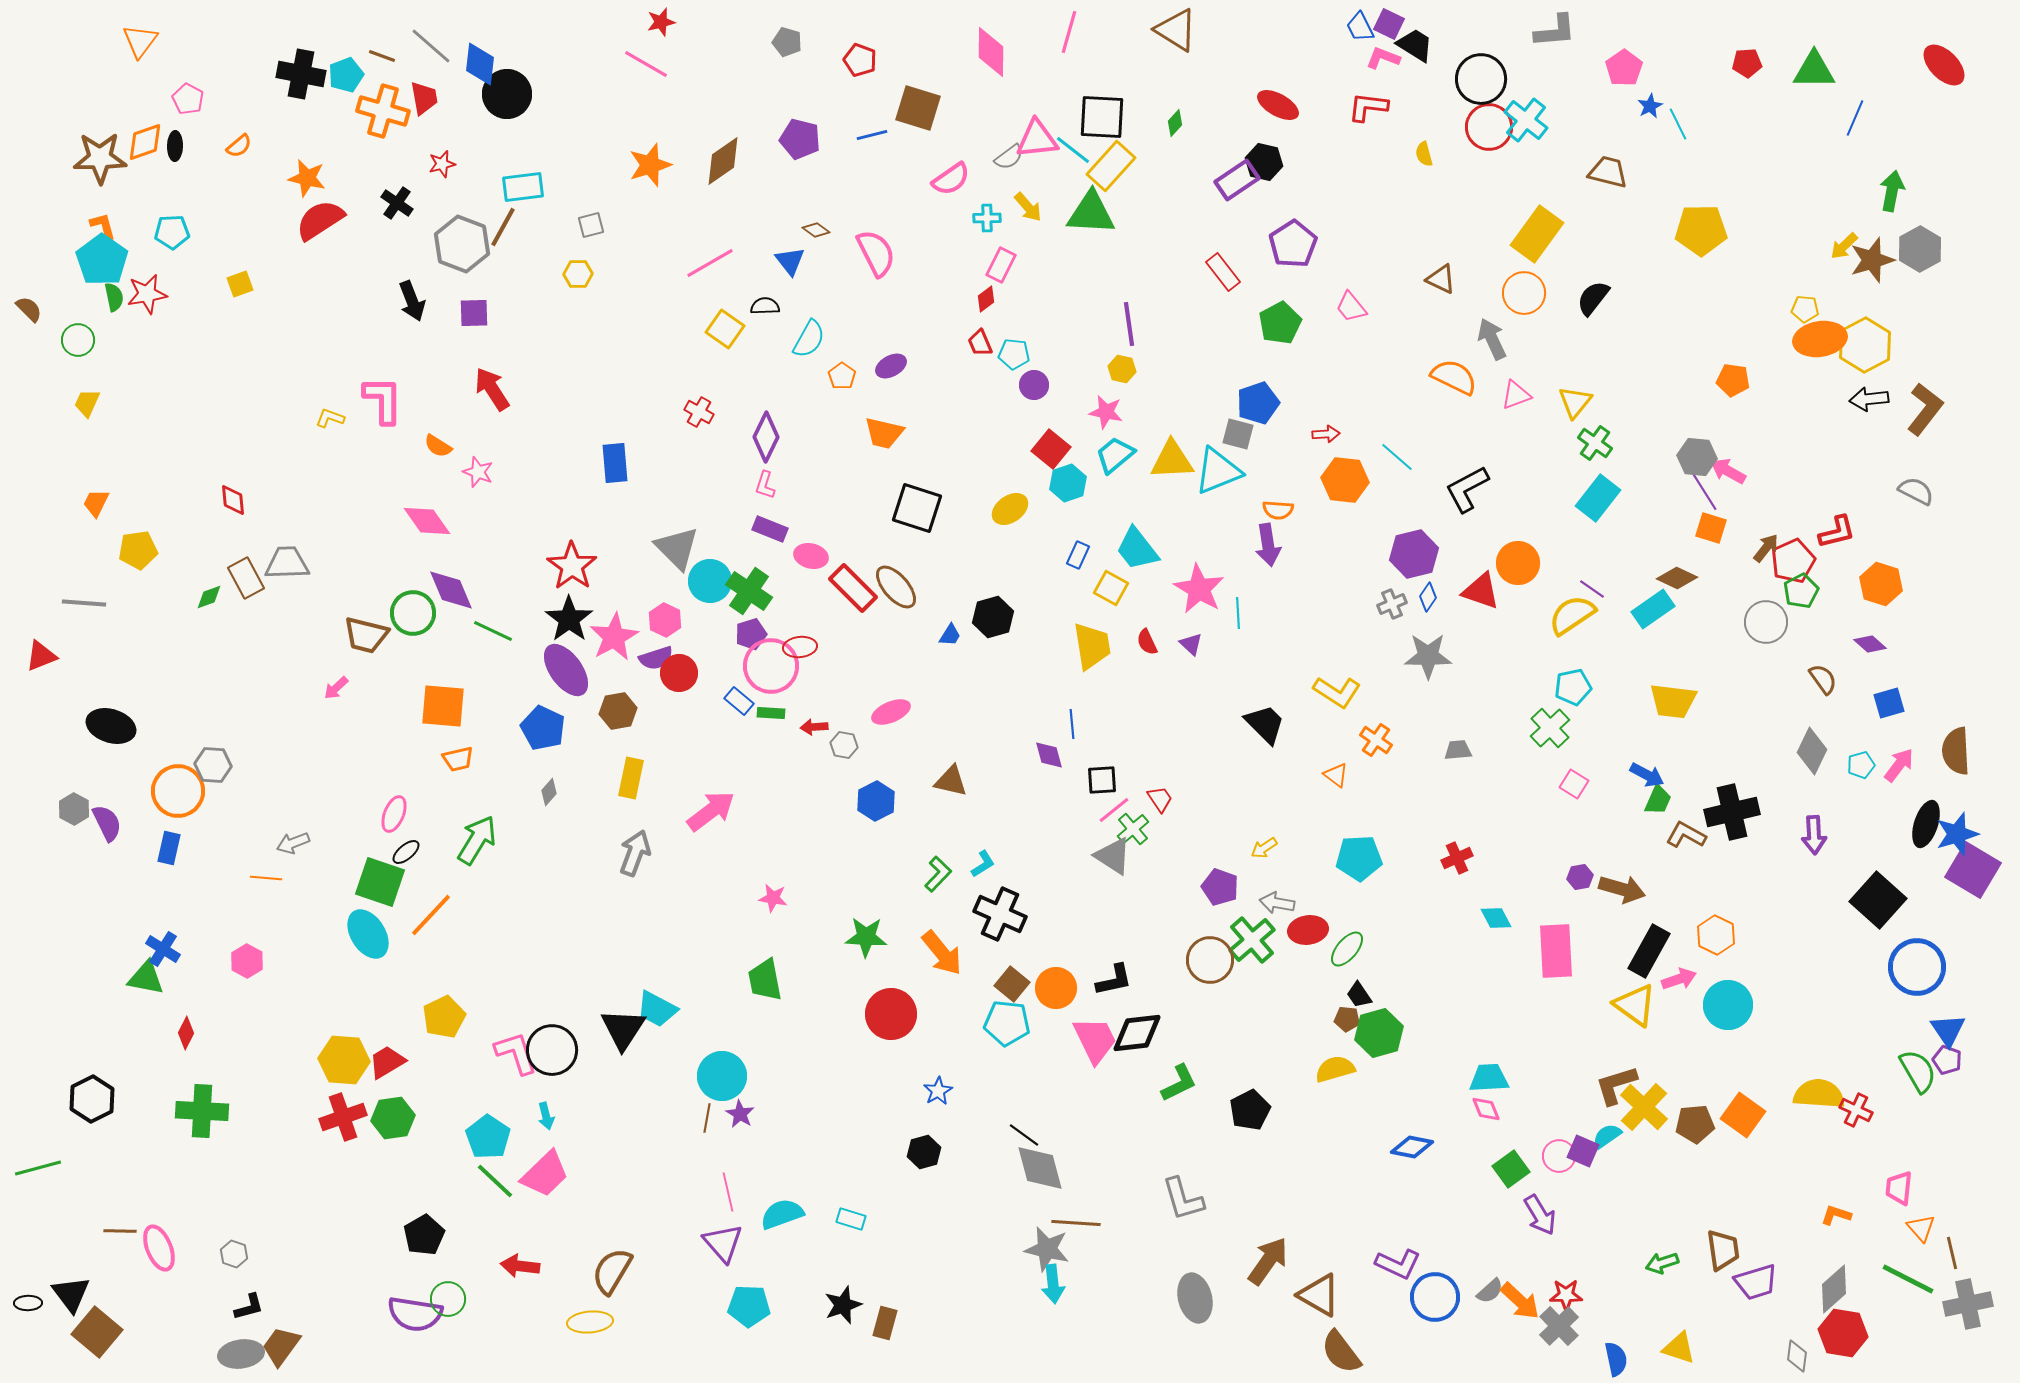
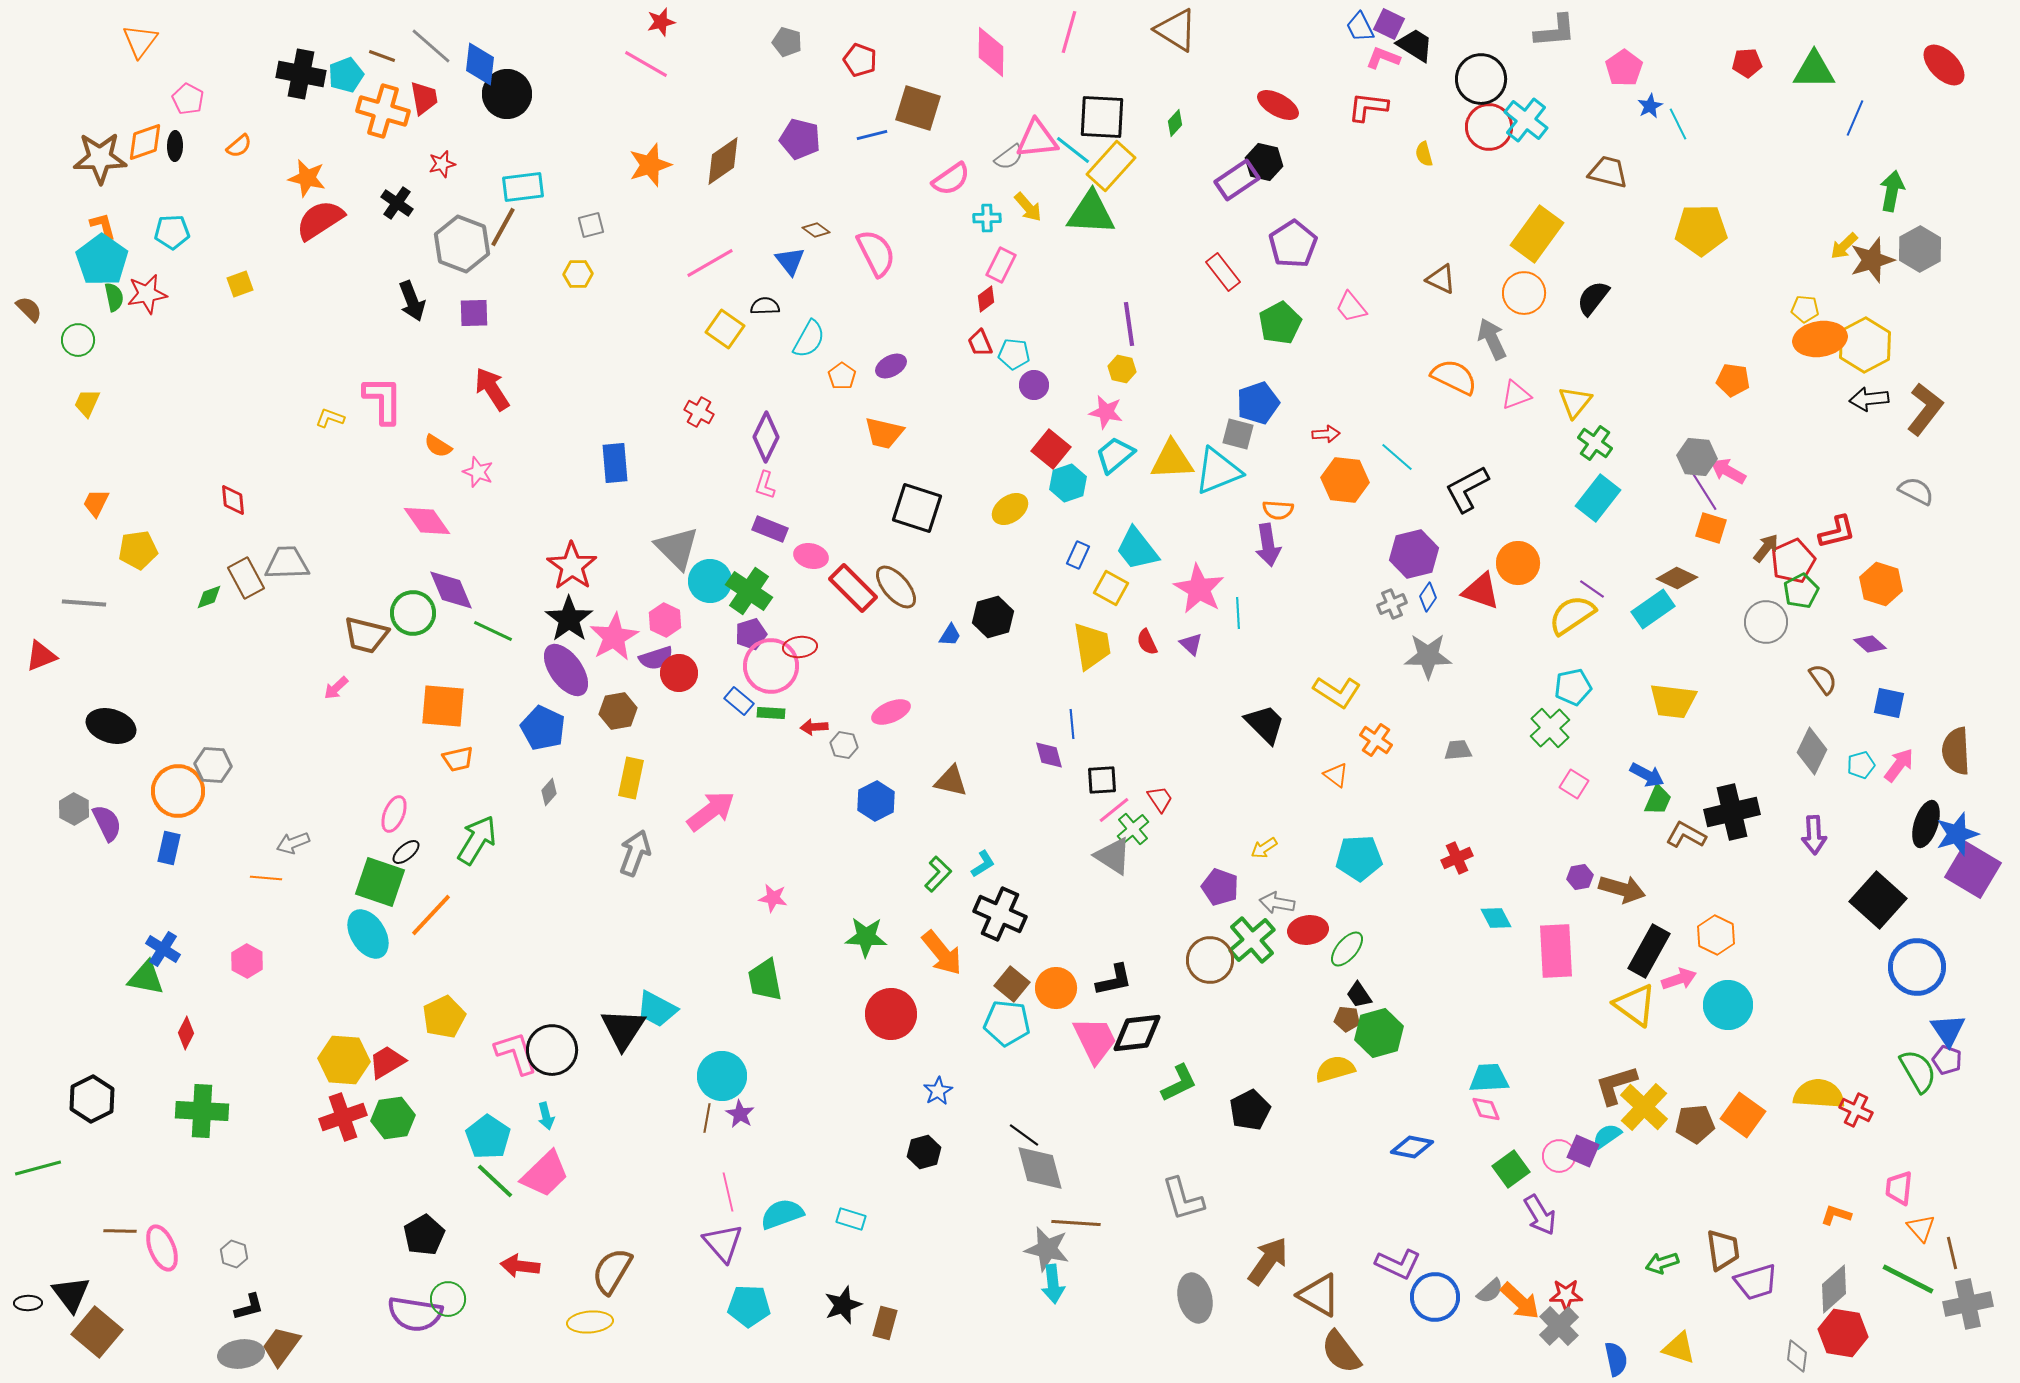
blue square at (1889, 703): rotated 28 degrees clockwise
pink ellipse at (159, 1248): moved 3 px right
